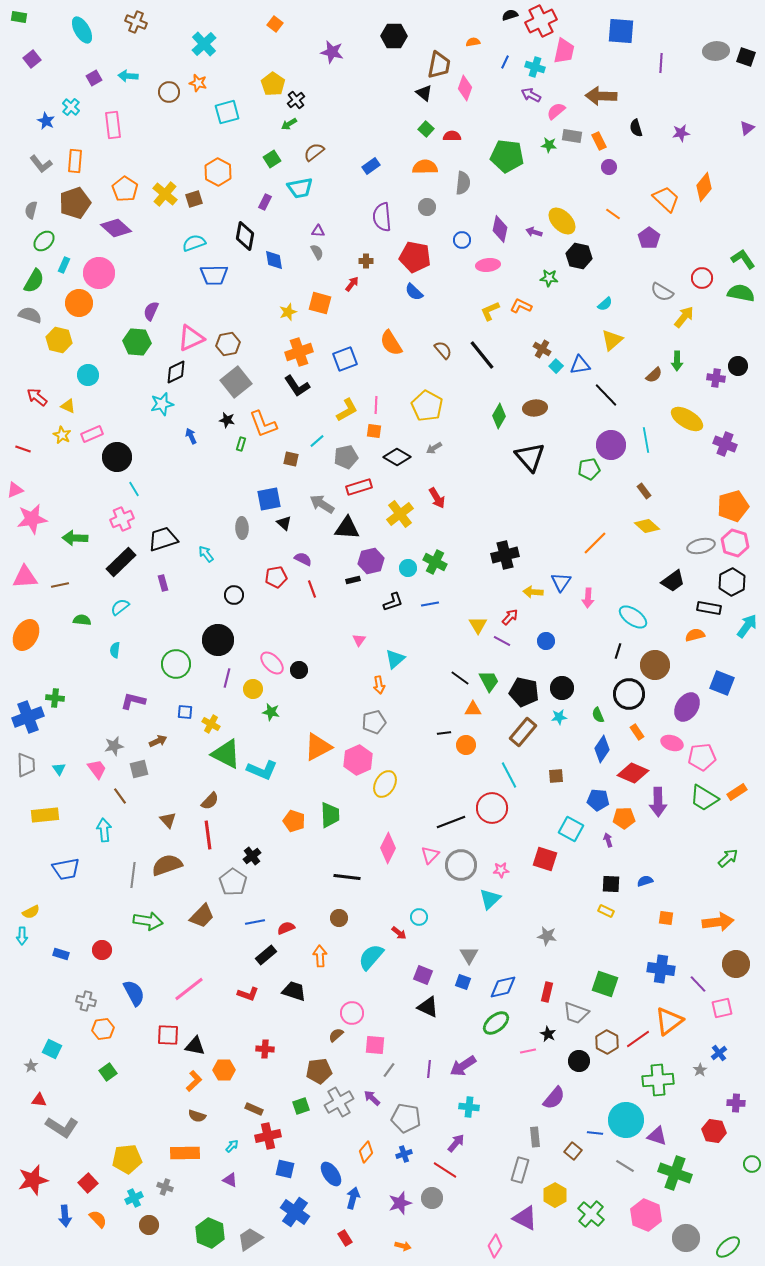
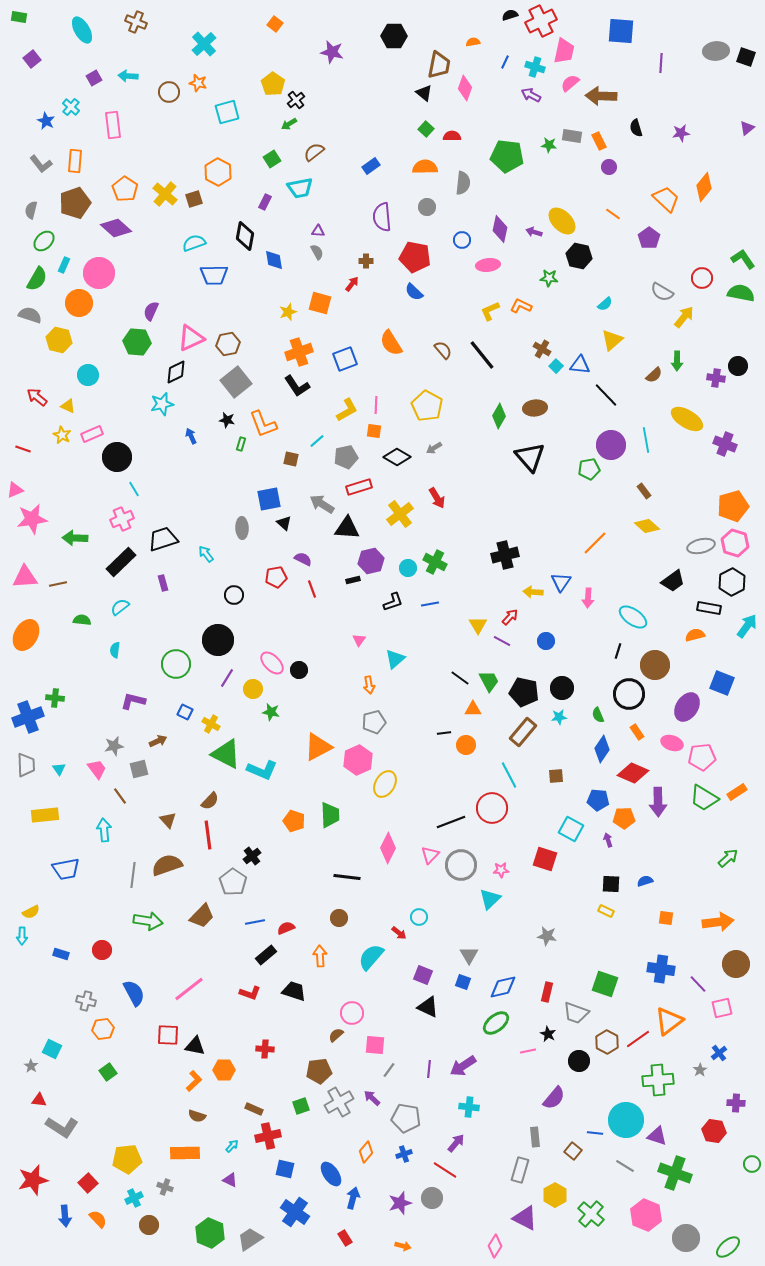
pink semicircle at (556, 111): moved 14 px right, 28 px up
green semicircle at (34, 281): moved 3 px right, 2 px up
blue triangle at (580, 365): rotated 15 degrees clockwise
brown line at (60, 585): moved 2 px left, 1 px up
purple line at (227, 678): rotated 18 degrees clockwise
orange arrow at (379, 685): moved 10 px left
blue square at (185, 712): rotated 21 degrees clockwise
red L-shape at (248, 994): moved 2 px right, 1 px up
